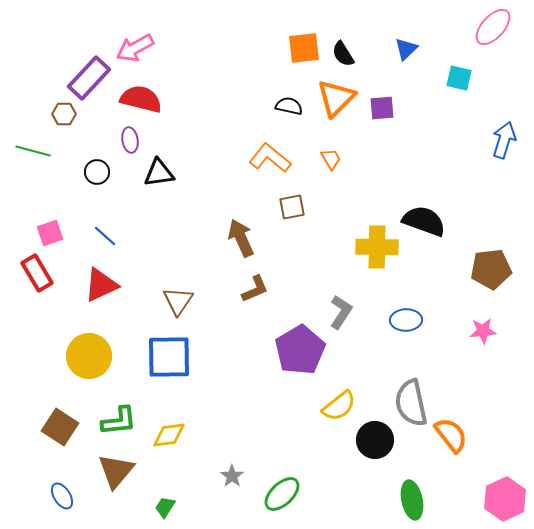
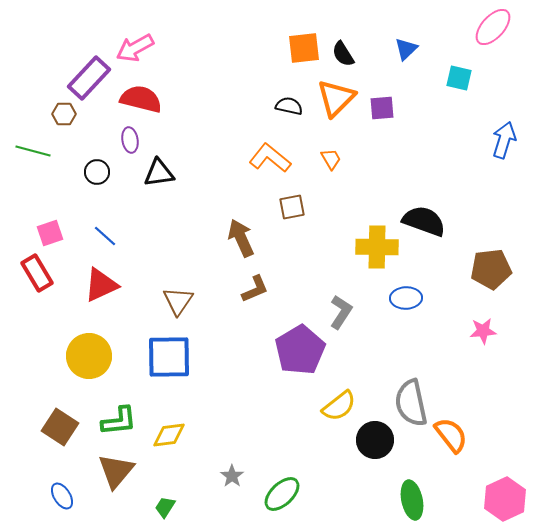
blue ellipse at (406, 320): moved 22 px up
